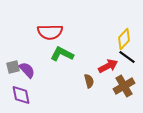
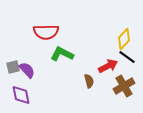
red semicircle: moved 4 px left
